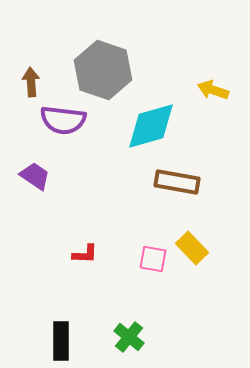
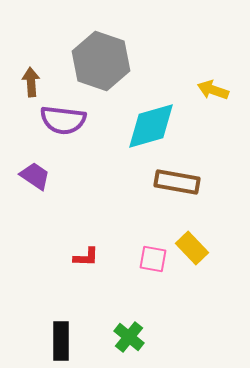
gray hexagon: moved 2 px left, 9 px up
red L-shape: moved 1 px right, 3 px down
